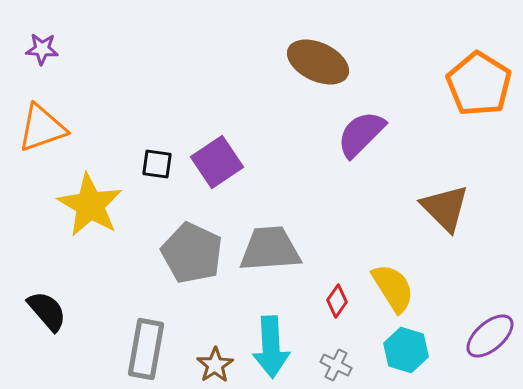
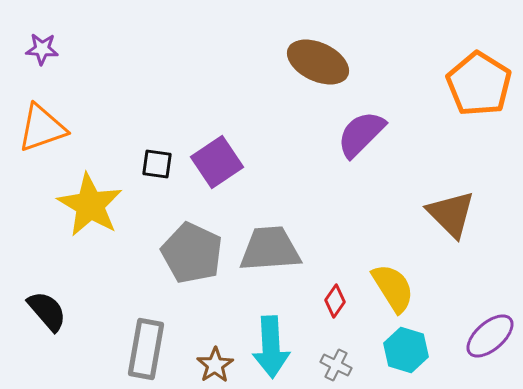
brown triangle: moved 6 px right, 6 px down
red diamond: moved 2 px left
